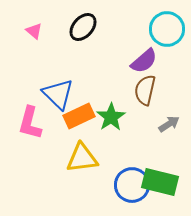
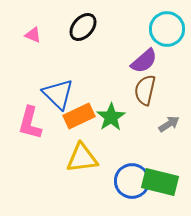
pink triangle: moved 1 px left, 4 px down; rotated 18 degrees counterclockwise
blue circle: moved 4 px up
